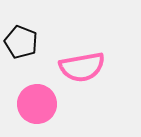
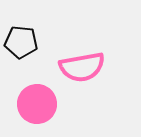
black pentagon: rotated 16 degrees counterclockwise
